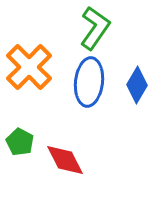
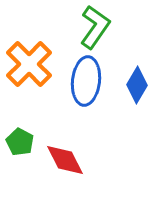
green L-shape: moved 1 px up
orange cross: moved 3 px up
blue ellipse: moved 3 px left, 1 px up
